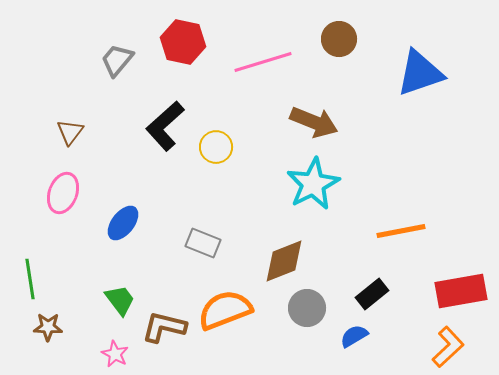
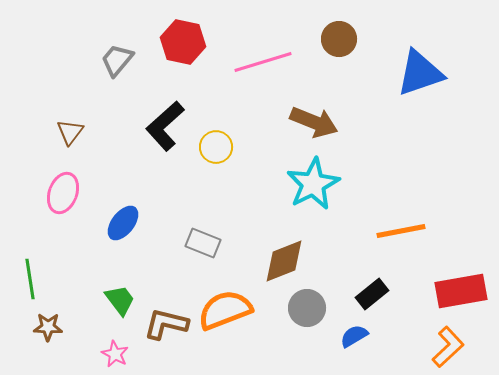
brown L-shape: moved 2 px right, 3 px up
